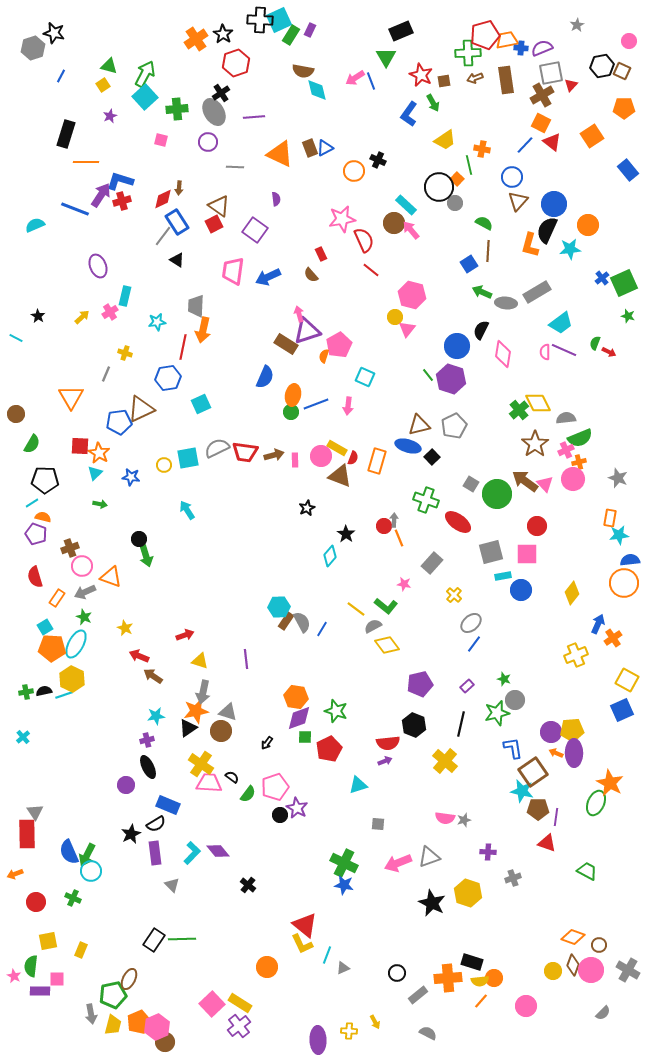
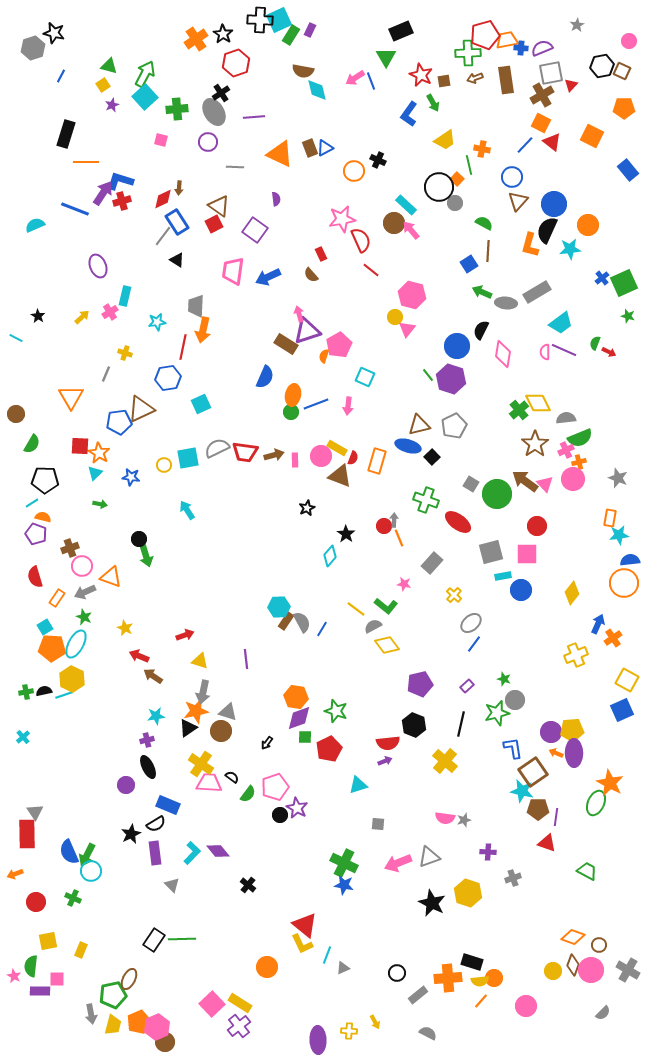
purple star at (110, 116): moved 2 px right, 11 px up
orange square at (592, 136): rotated 30 degrees counterclockwise
purple arrow at (101, 195): moved 2 px right, 2 px up
red semicircle at (364, 240): moved 3 px left
